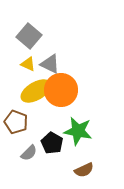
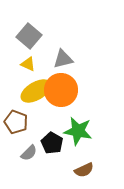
gray triangle: moved 13 px right, 5 px up; rotated 40 degrees counterclockwise
